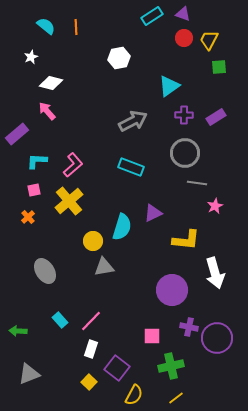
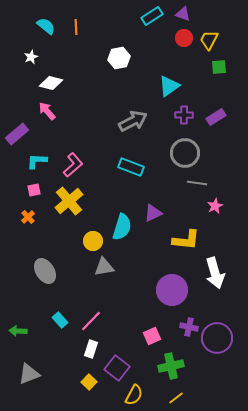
pink square at (152, 336): rotated 24 degrees counterclockwise
